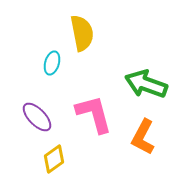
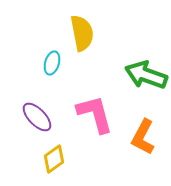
green arrow: moved 9 px up
pink L-shape: moved 1 px right
